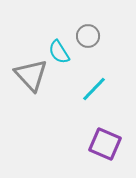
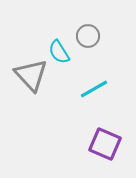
cyan line: rotated 16 degrees clockwise
